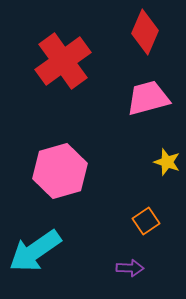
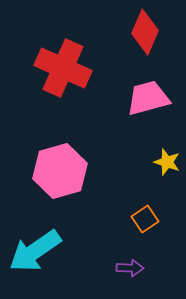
red cross: moved 7 px down; rotated 30 degrees counterclockwise
orange square: moved 1 px left, 2 px up
